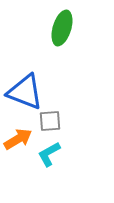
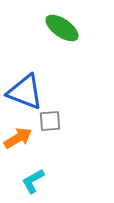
green ellipse: rotated 72 degrees counterclockwise
orange arrow: moved 1 px up
cyan L-shape: moved 16 px left, 27 px down
